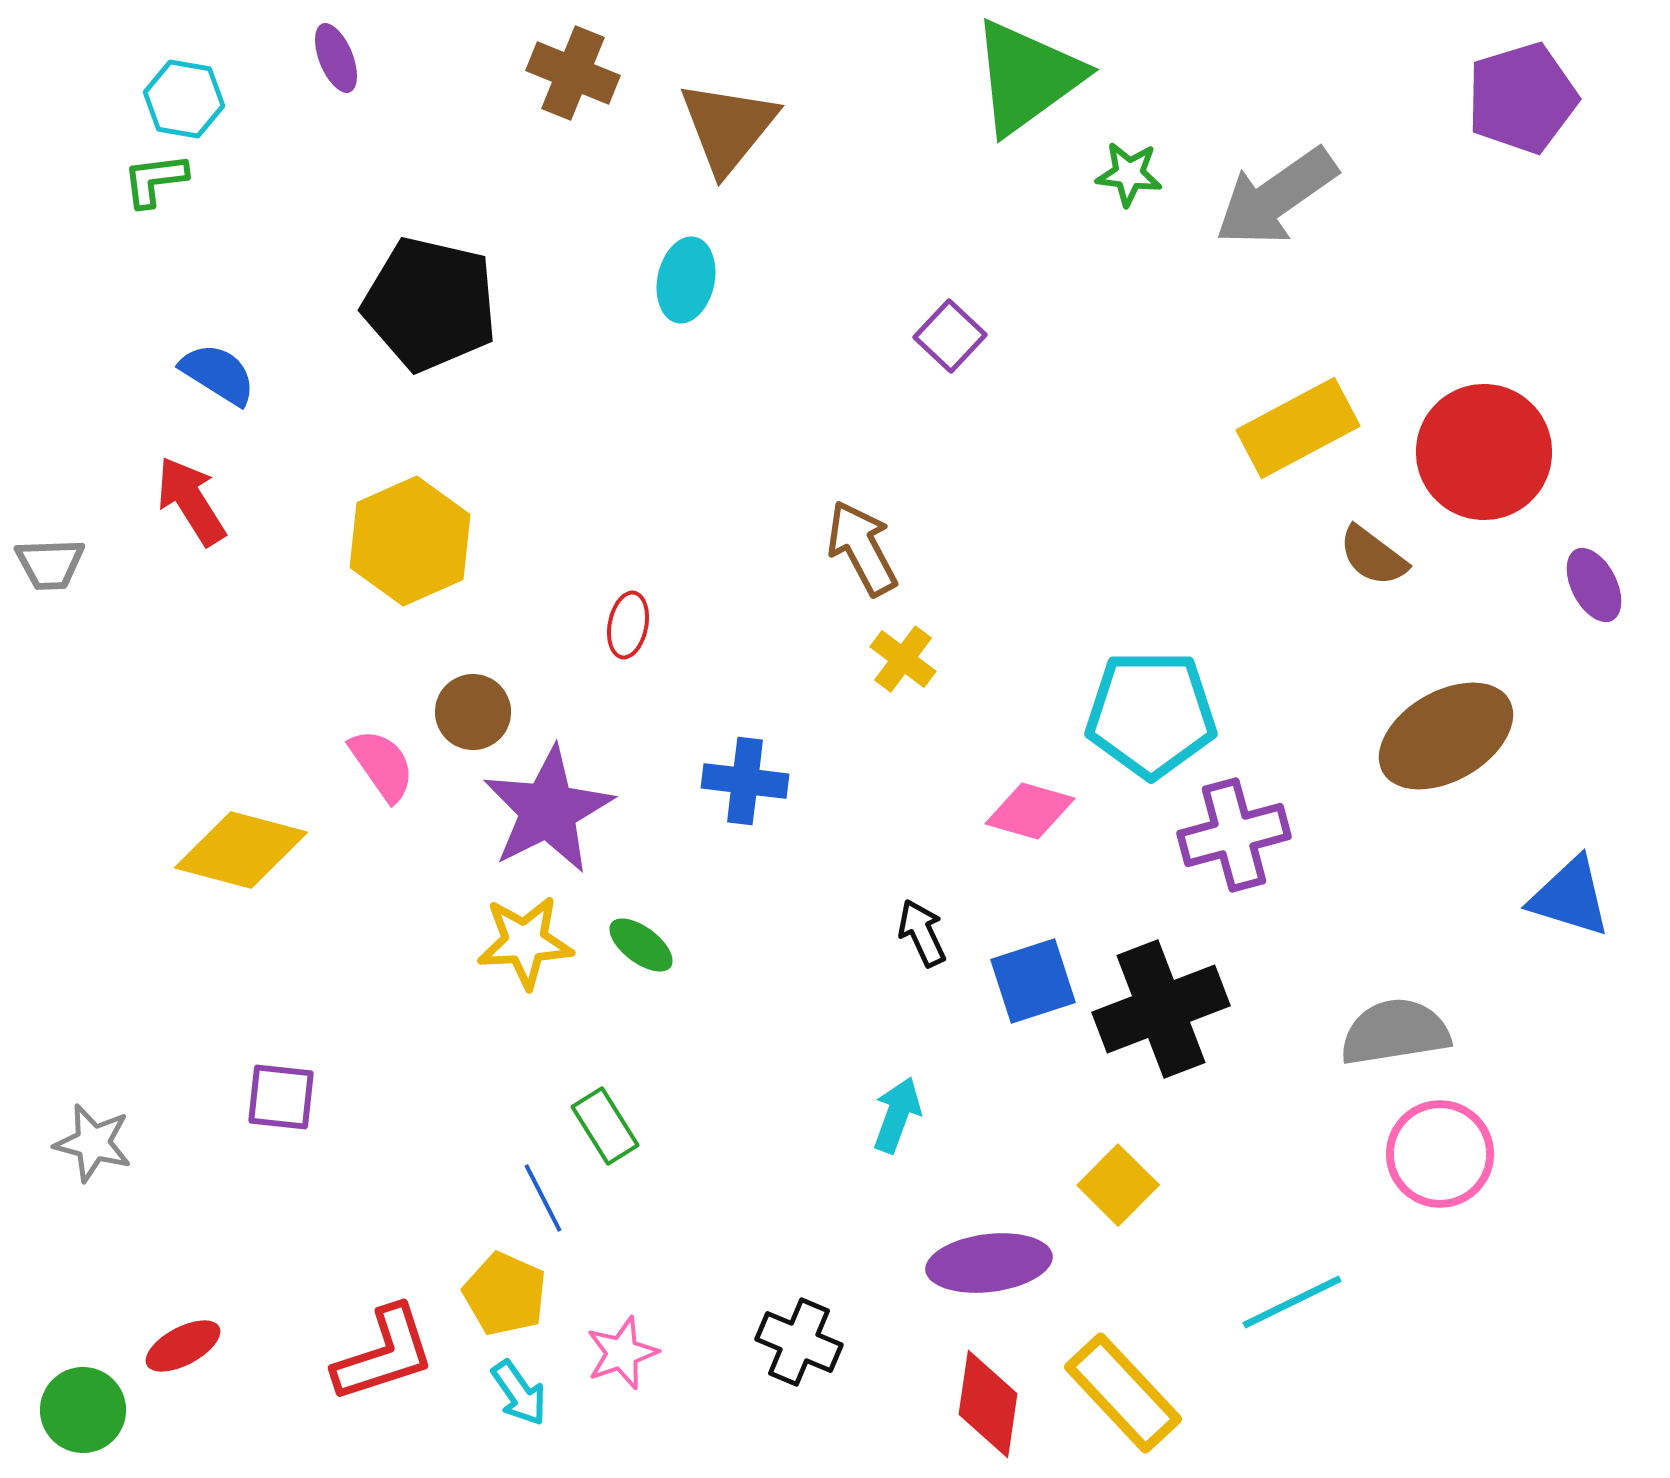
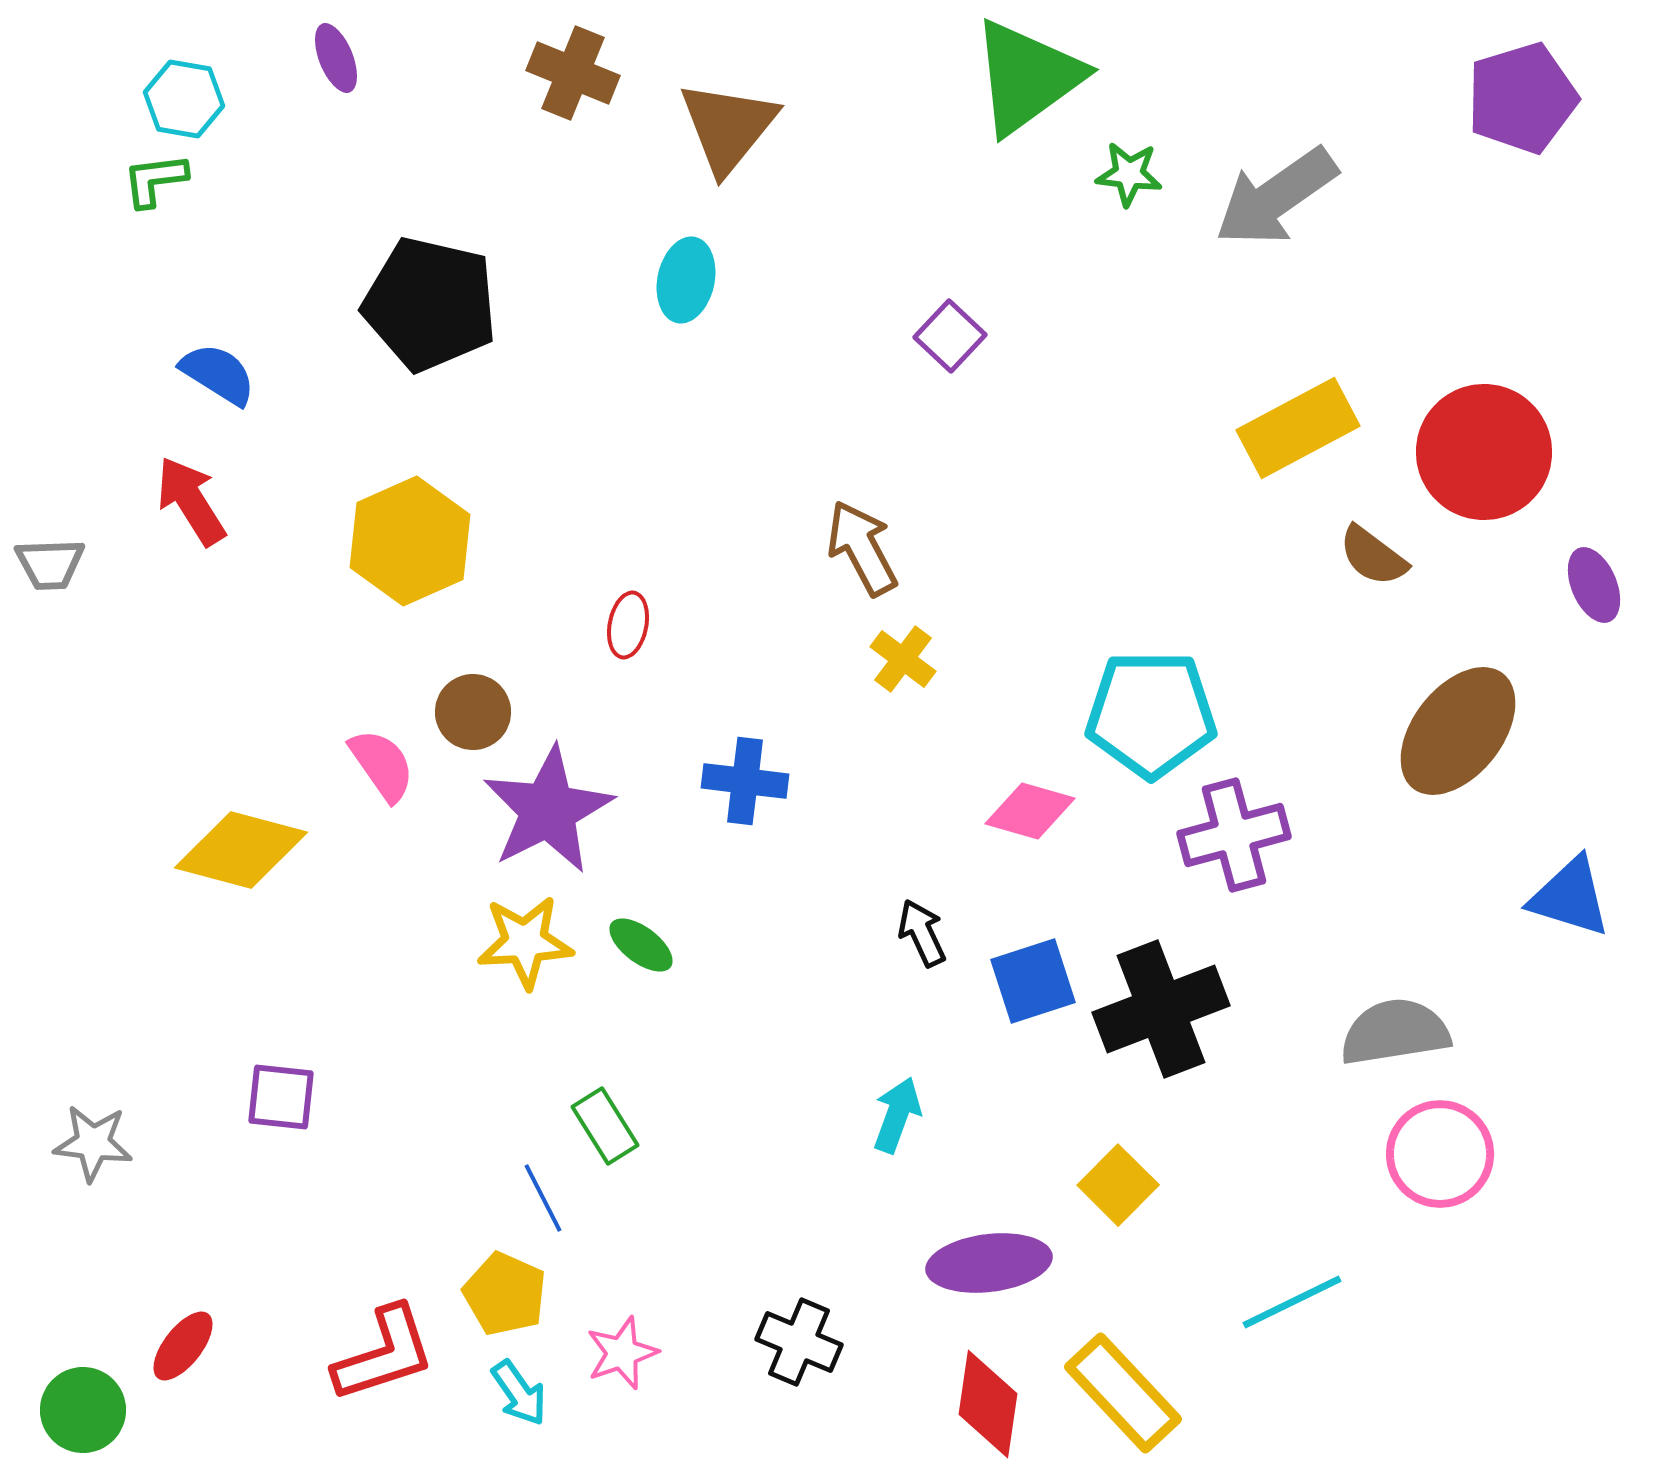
purple ellipse at (1594, 585): rotated 4 degrees clockwise
brown ellipse at (1446, 736): moved 12 px right, 5 px up; rotated 22 degrees counterclockwise
gray star at (93, 1143): rotated 8 degrees counterclockwise
red ellipse at (183, 1346): rotated 24 degrees counterclockwise
